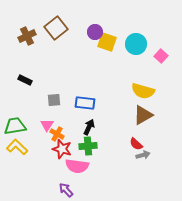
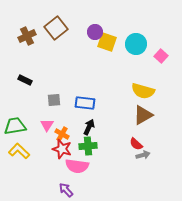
orange cross: moved 5 px right
yellow L-shape: moved 2 px right, 4 px down
